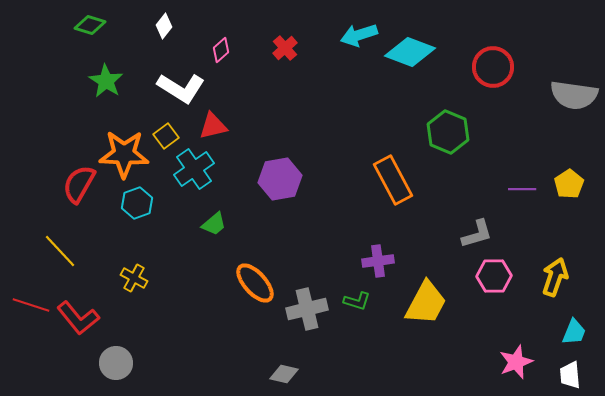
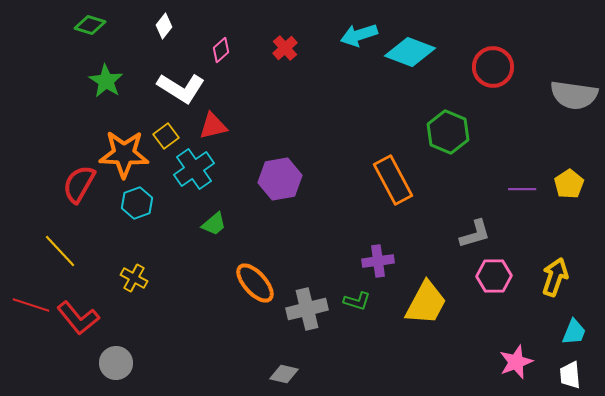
gray L-shape: moved 2 px left
